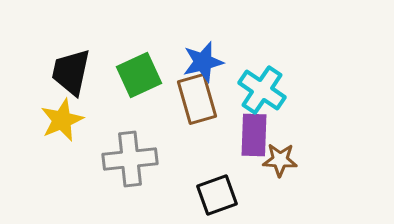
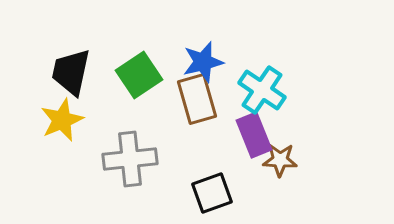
green square: rotated 9 degrees counterclockwise
purple rectangle: rotated 24 degrees counterclockwise
black square: moved 5 px left, 2 px up
